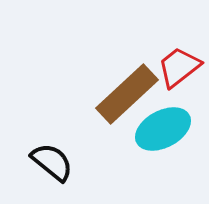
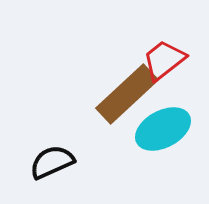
red trapezoid: moved 15 px left, 7 px up
black semicircle: rotated 63 degrees counterclockwise
